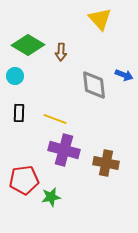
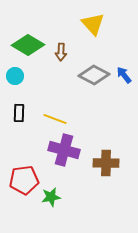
yellow triangle: moved 7 px left, 5 px down
blue arrow: rotated 150 degrees counterclockwise
gray diamond: moved 10 px up; rotated 56 degrees counterclockwise
brown cross: rotated 10 degrees counterclockwise
